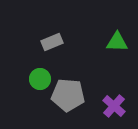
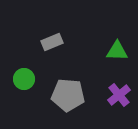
green triangle: moved 9 px down
green circle: moved 16 px left
purple cross: moved 5 px right, 11 px up; rotated 10 degrees clockwise
